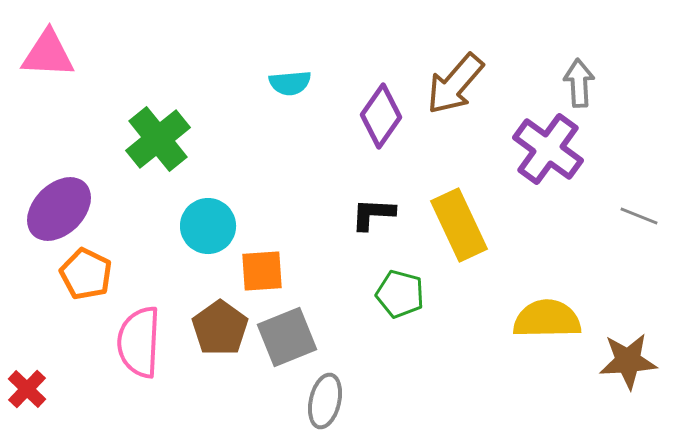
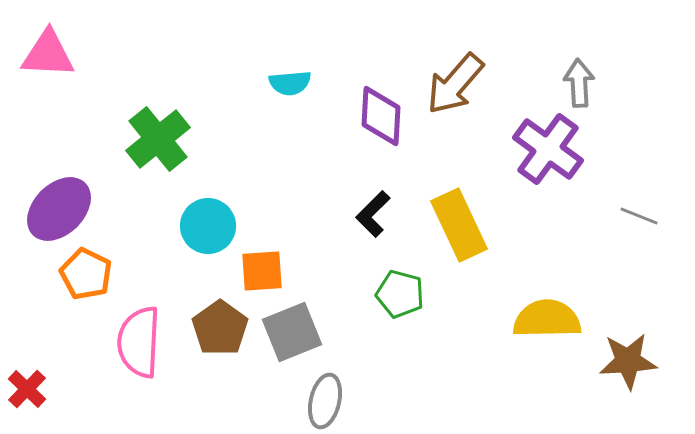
purple diamond: rotated 32 degrees counterclockwise
black L-shape: rotated 48 degrees counterclockwise
gray square: moved 5 px right, 5 px up
